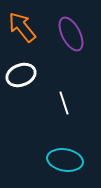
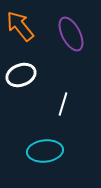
orange arrow: moved 2 px left, 1 px up
white line: moved 1 px left, 1 px down; rotated 35 degrees clockwise
cyan ellipse: moved 20 px left, 9 px up; rotated 16 degrees counterclockwise
